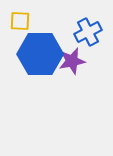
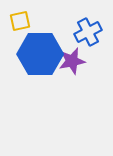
yellow square: rotated 15 degrees counterclockwise
